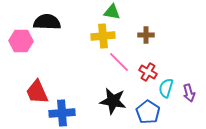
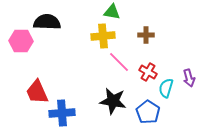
purple arrow: moved 15 px up
